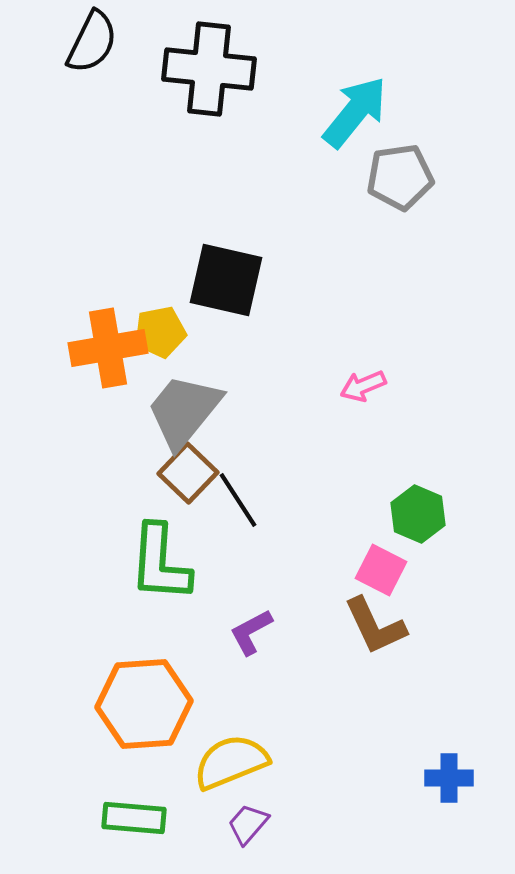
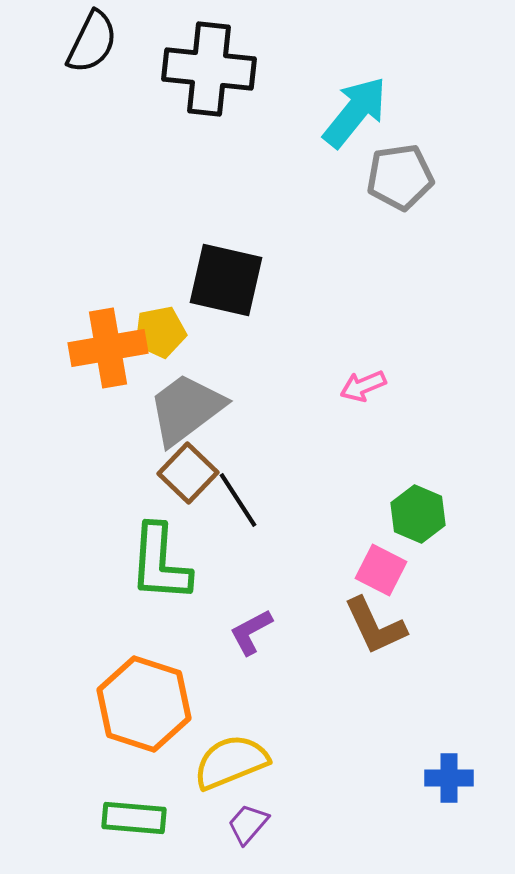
gray trapezoid: moved 2 px right, 2 px up; rotated 14 degrees clockwise
orange hexagon: rotated 22 degrees clockwise
